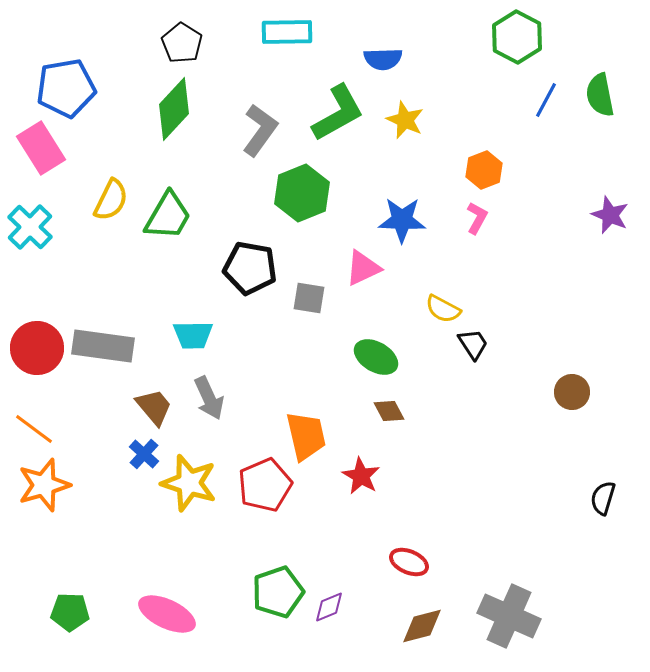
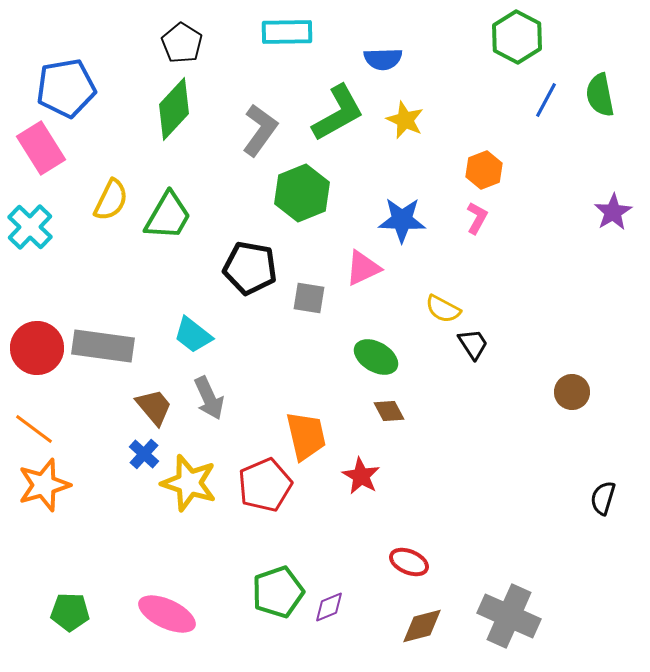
purple star at (610, 215): moved 3 px right, 3 px up; rotated 18 degrees clockwise
cyan trapezoid at (193, 335): rotated 39 degrees clockwise
